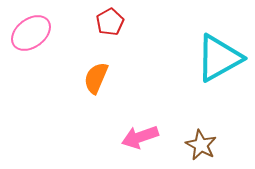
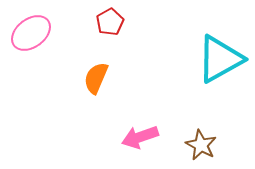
cyan triangle: moved 1 px right, 1 px down
